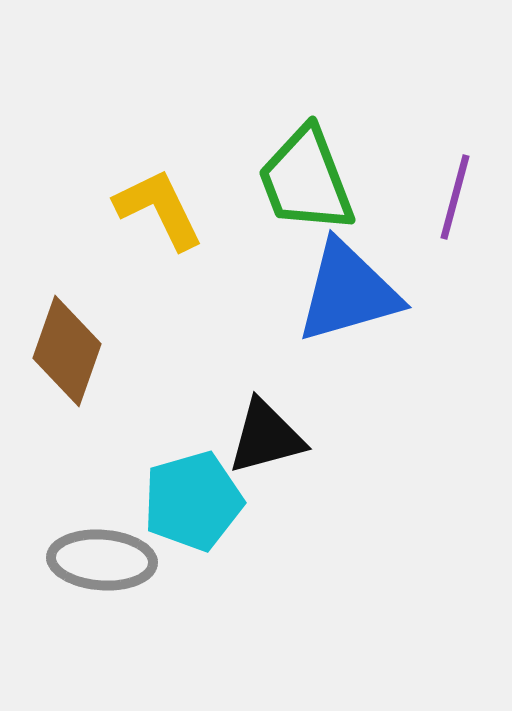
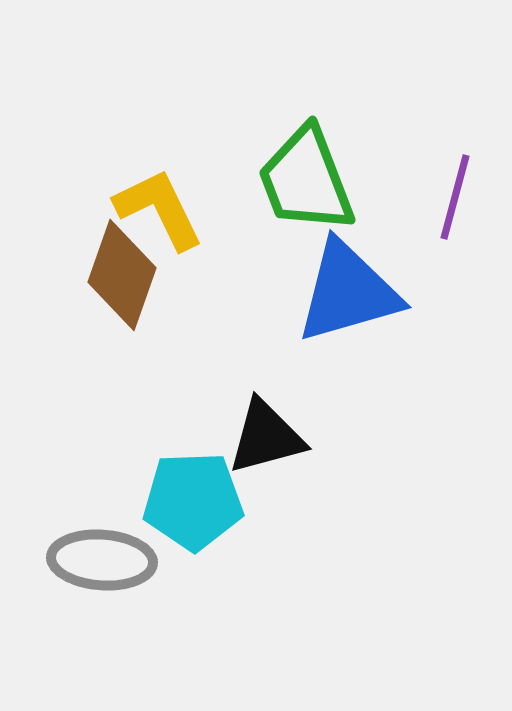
brown diamond: moved 55 px right, 76 px up
cyan pentagon: rotated 14 degrees clockwise
